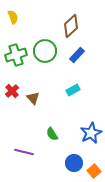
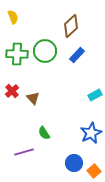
green cross: moved 1 px right, 1 px up; rotated 20 degrees clockwise
cyan rectangle: moved 22 px right, 5 px down
green semicircle: moved 8 px left, 1 px up
purple line: rotated 30 degrees counterclockwise
